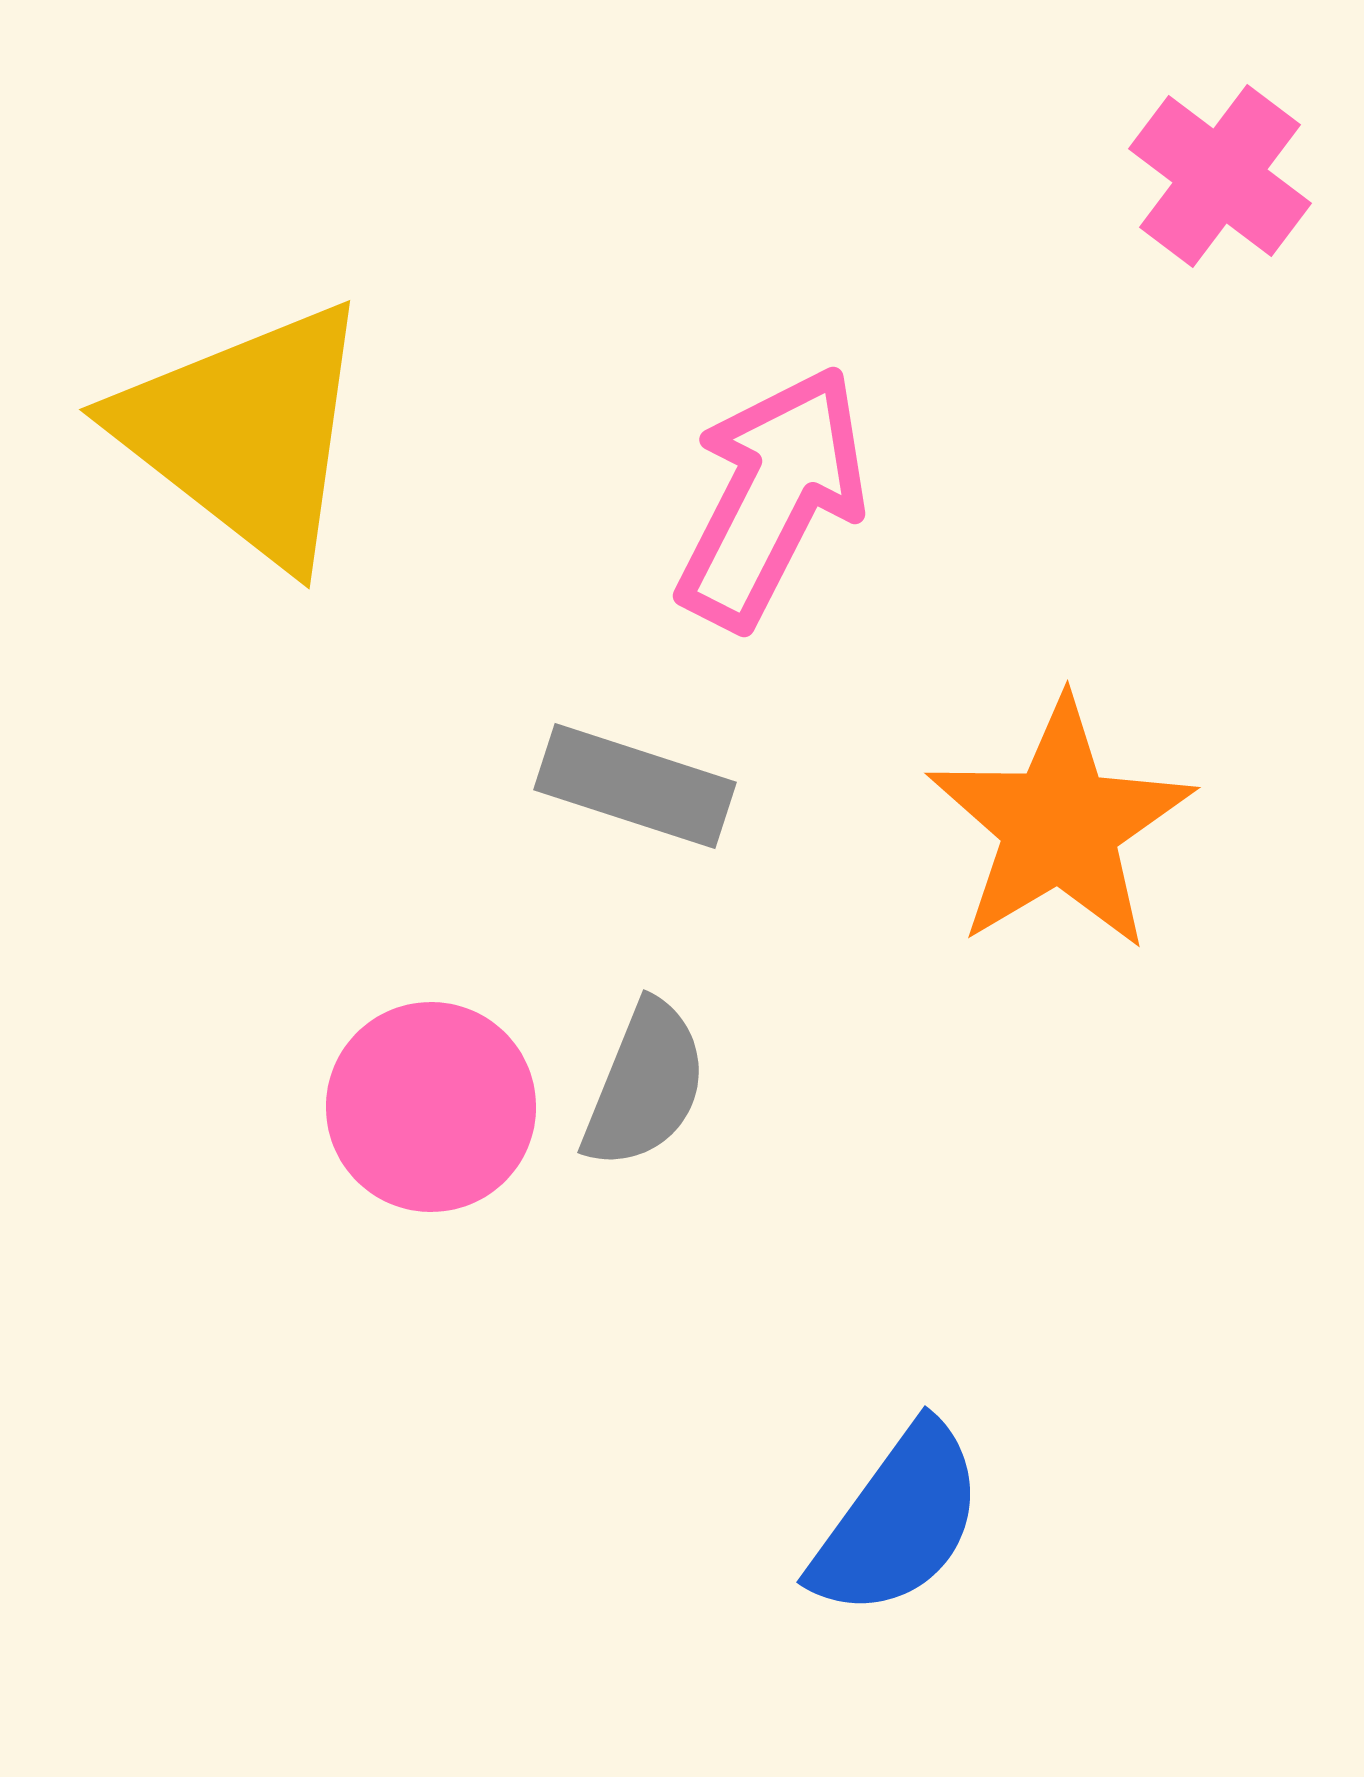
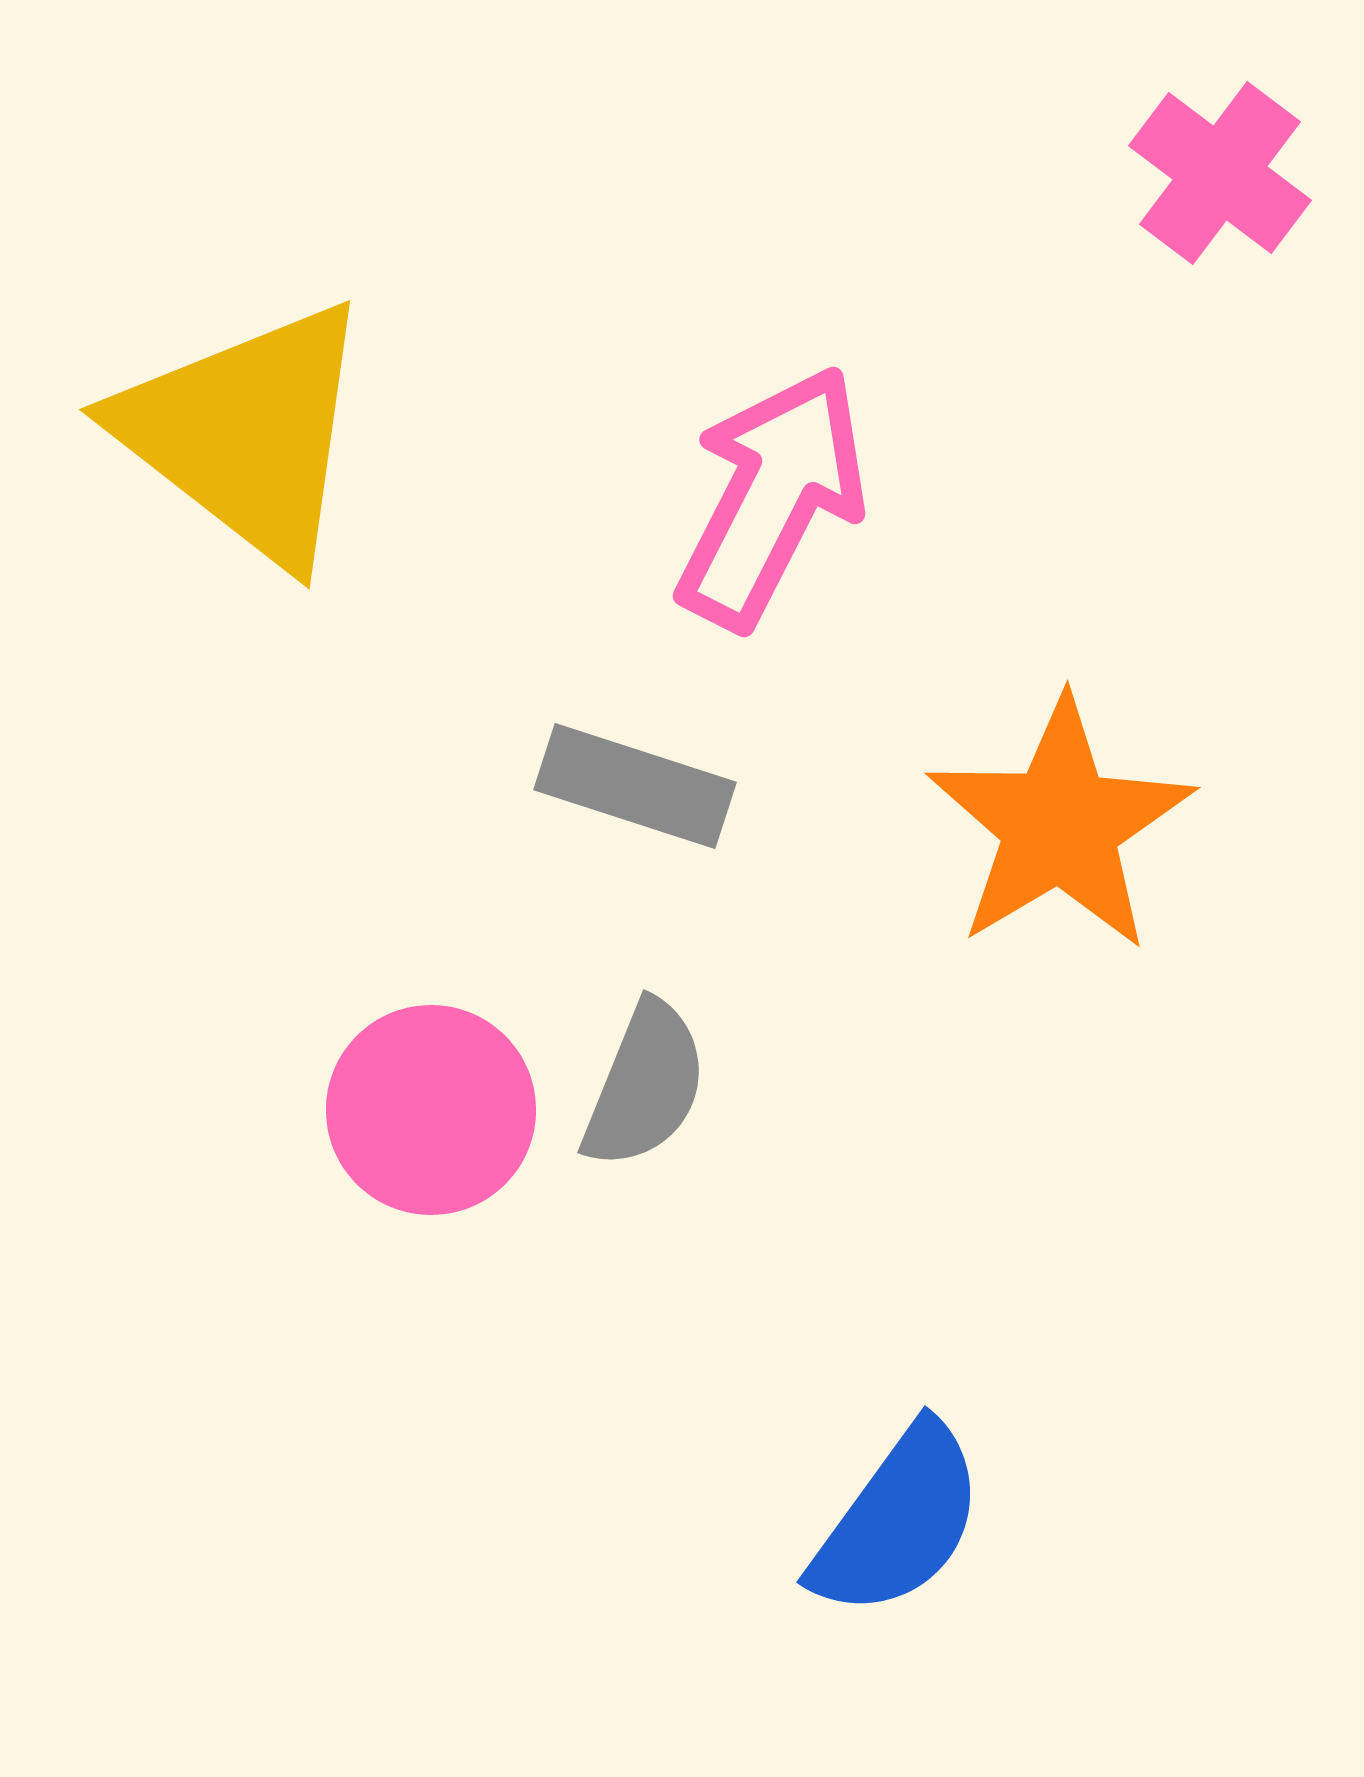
pink cross: moved 3 px up
pink circle: moved 3 px down
